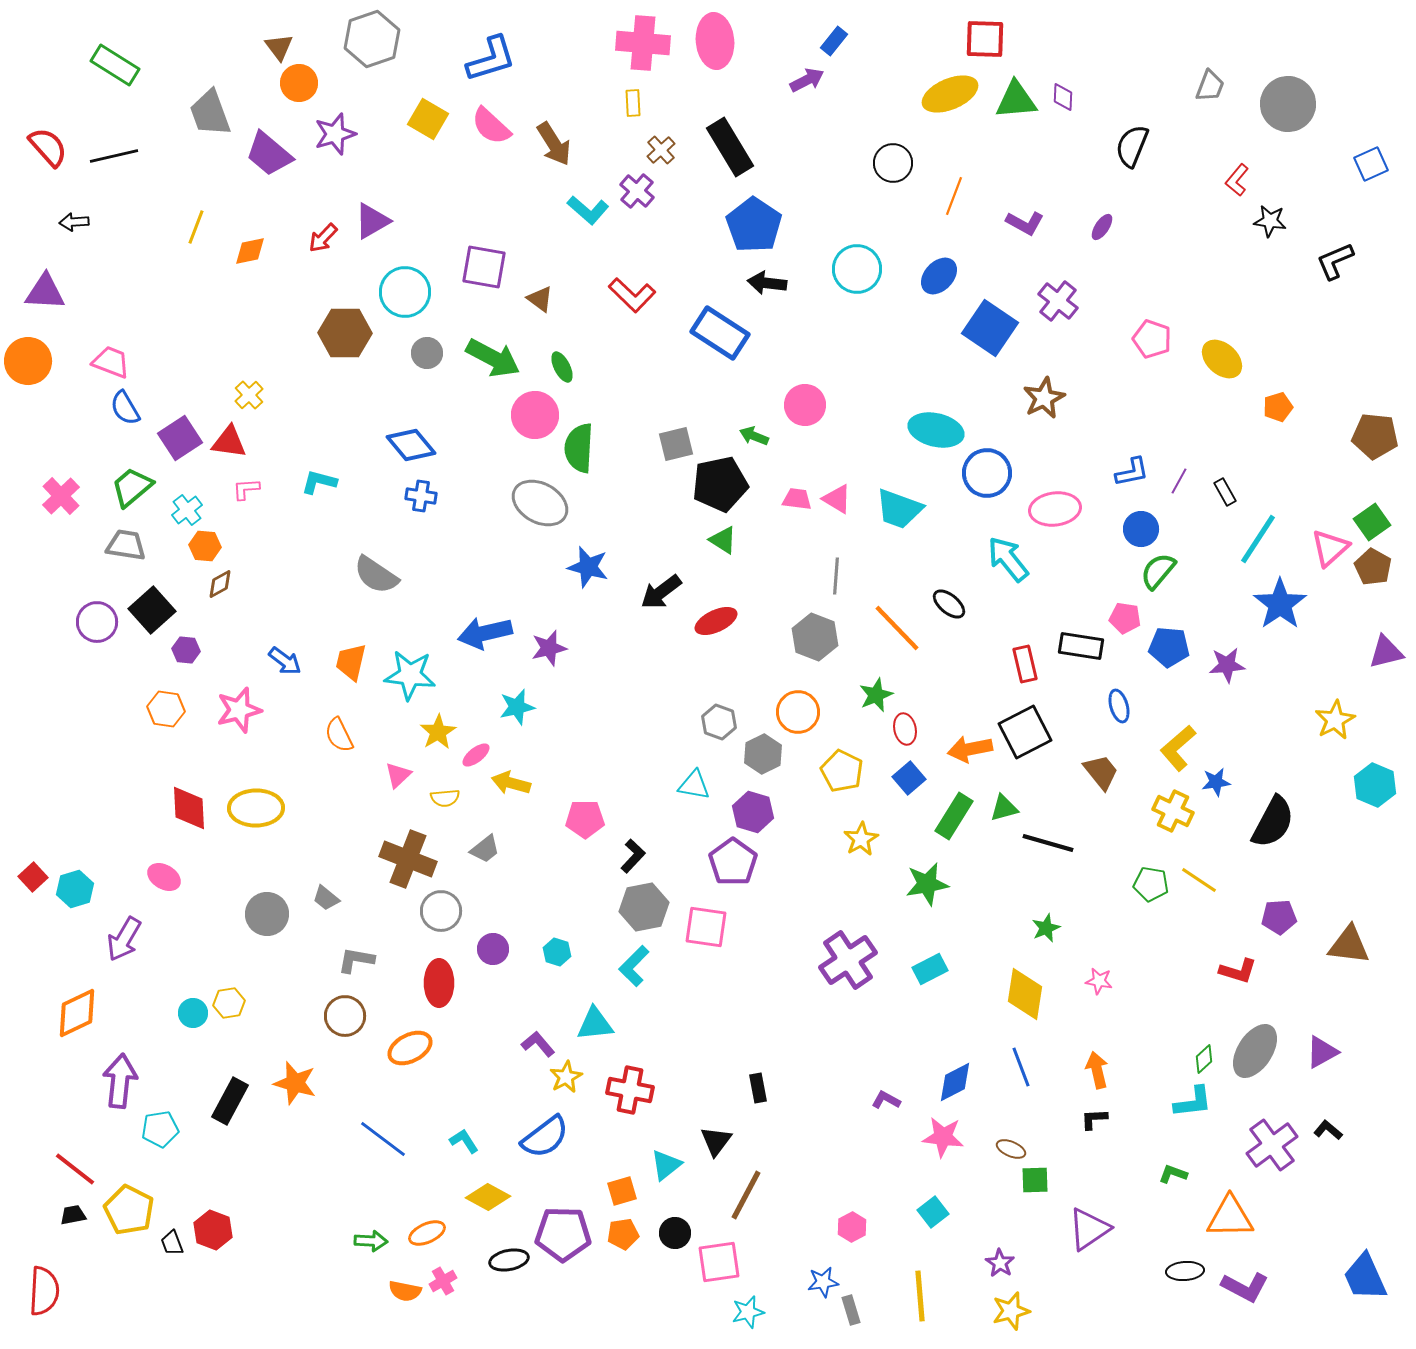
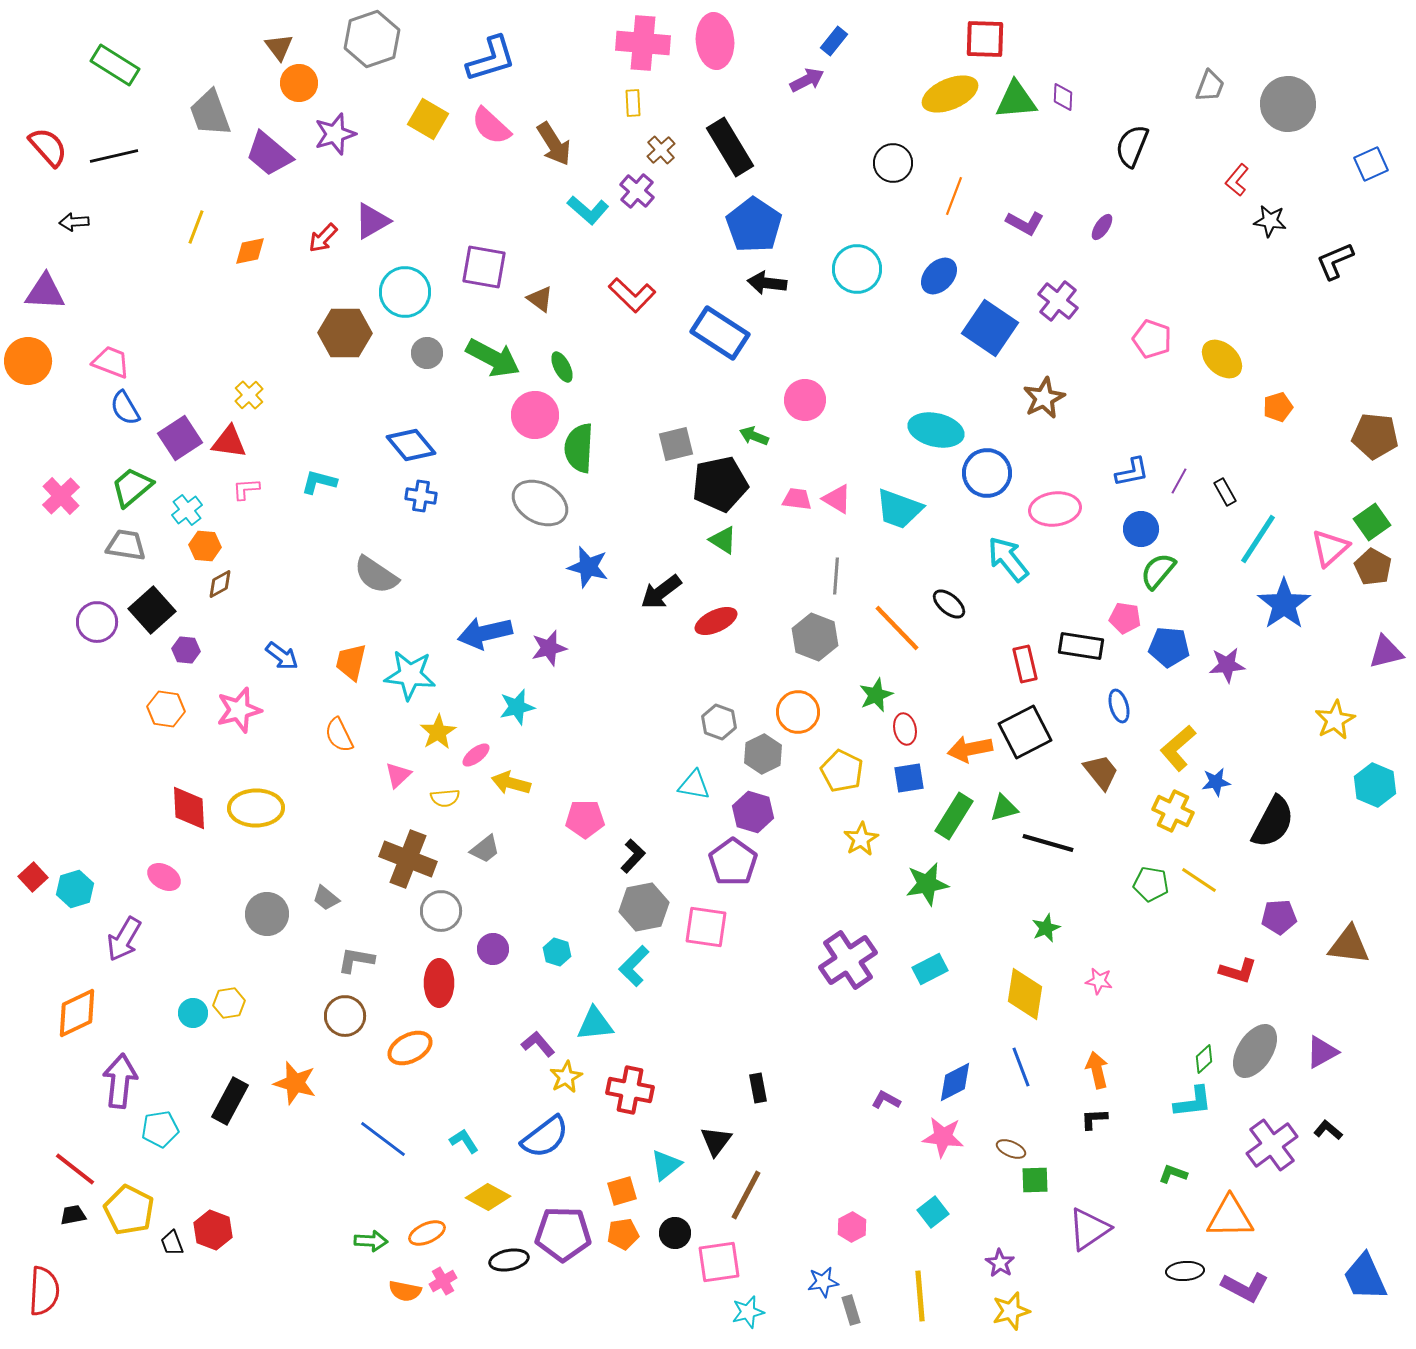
pink circle at (805, 405): moved 5 px up
blue star at (1280, 604): moved 4 px right
blue arrow at (285, 661): moved 3 px left, 5 px up
blue square at (909, 778): rotated 32 degrees clockwise
